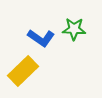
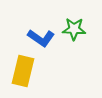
yellow rectangle: rotated 32 degrees counterclockwise
